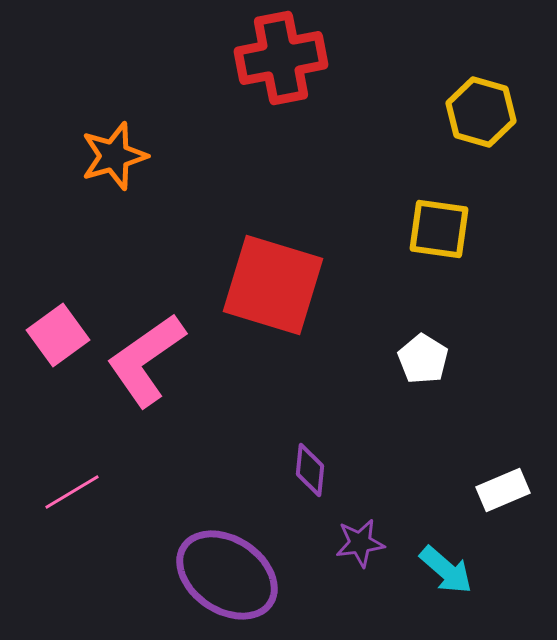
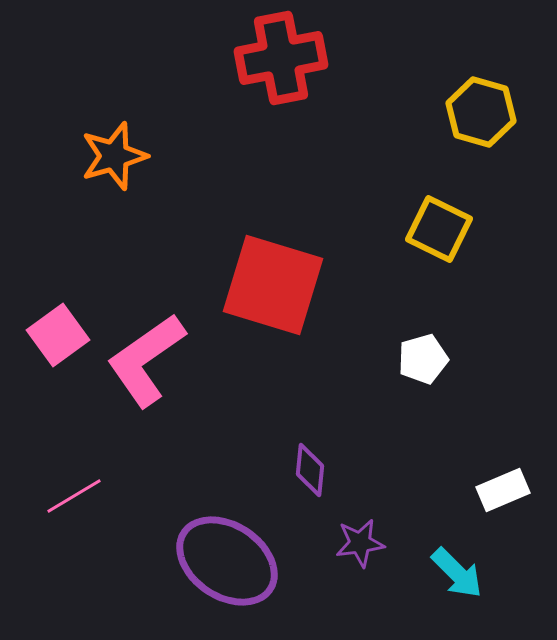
yellow square: rotated 18 degrees clockwise
white pentagon: rotated 24 degrees clockwise
pink line: moved 2 px right, 4 px down
cyan arrow: moved 11 px right, 3 px down; rotated 4 degrees clockwise
purple ellipse: moved 14 px up
